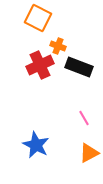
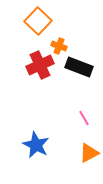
orange square: moved 3 px down; rotated 16 degrees clockwise
orange cross: moved 1 px right
